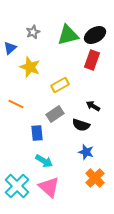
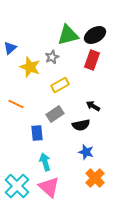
gray star: moved 19 px right, 25 px down
black semicircle: rotated 30 degrees counterclockwise
cyan arrow: moved 1 px right, 1 px down; rotated 138 degrees counterclockwise
